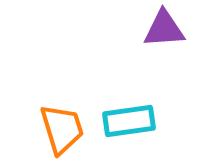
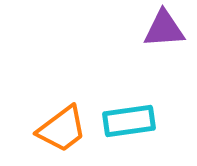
orange trapezoid: rotated 70 degrees clockwise
